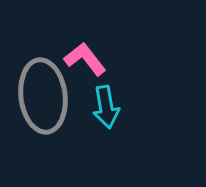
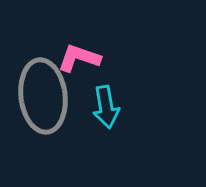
pink L-shape: moved 6 px left, 1 px up; rotated 33 degrees counterclockwise
